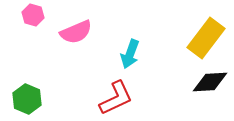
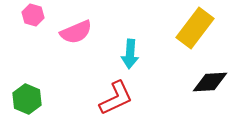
yellow rectangle: moved 11 px left, 10 px up
cyan arrow: rotated 16 degrees counterclockwise
